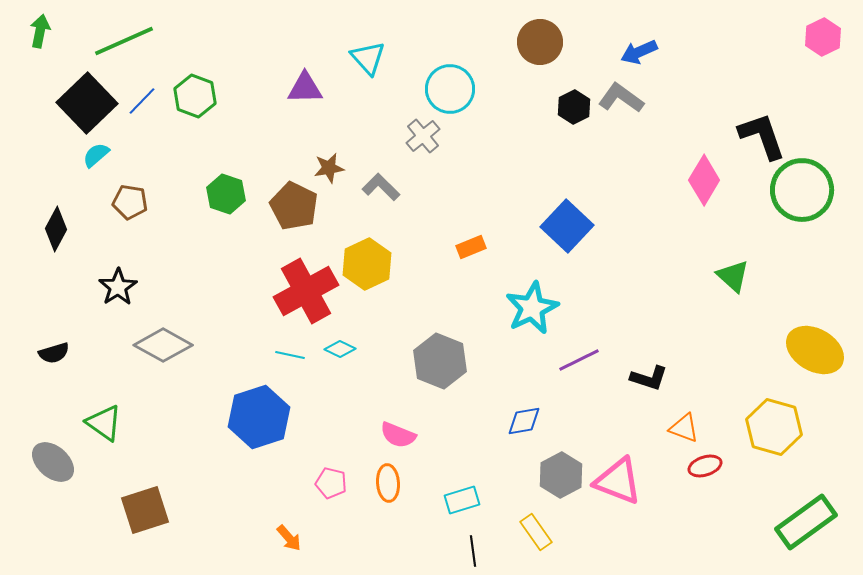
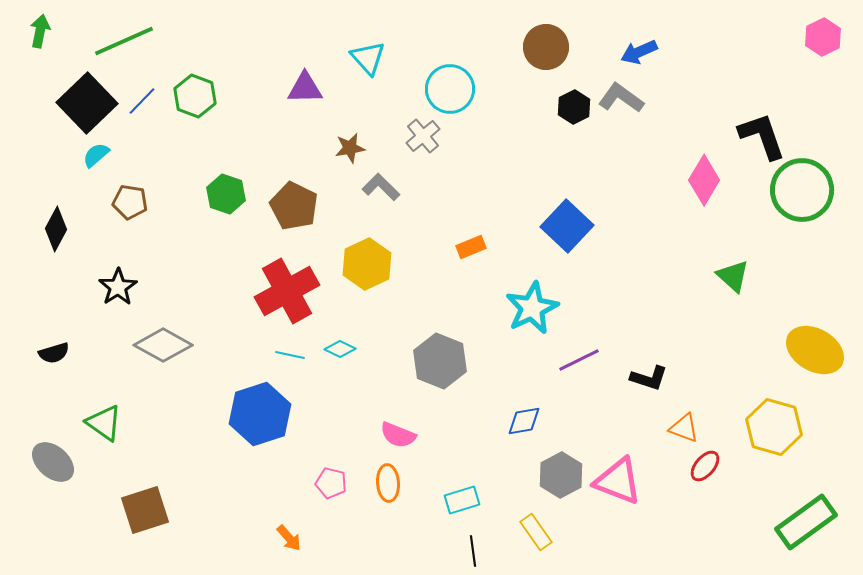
brown circle at (540, 42): moved 6 px right, 5 px down
brown star at (329, 168): moved 21 px right, 20 px up
red cross at (306, 291): moved 19 px left
blue hexagon at (259, 417): moved 1 px right, 3 px up
red ellipse at (705, 466): rotated 32 degrees counterclockwise
